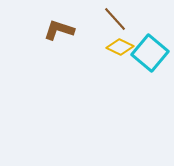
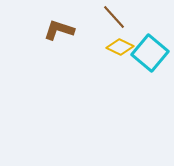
brown line: moved 1 px left, 2 px up
